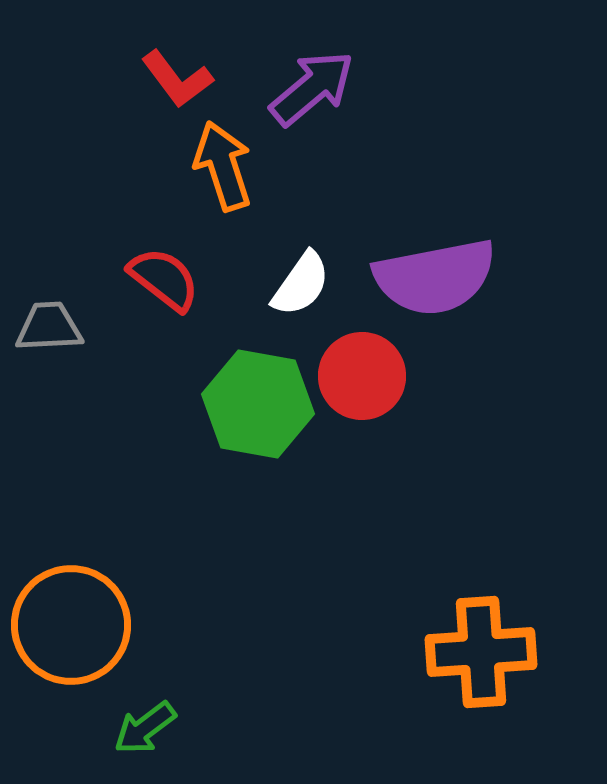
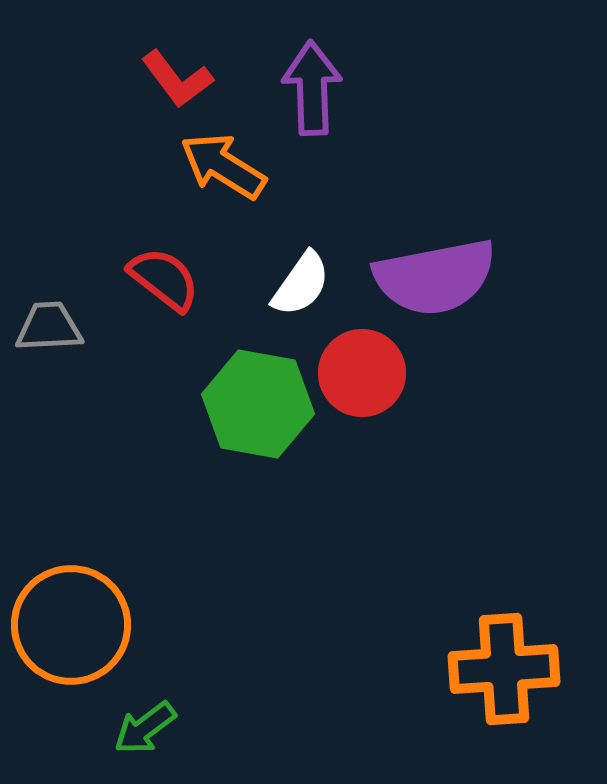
purple arrow: rotated 52 degrees counterclockwise
orange arrow: rotated 40 degrees counterclockwise
red circle: moved 3 px up
orange cross: moved 23 px right, 17 px down
